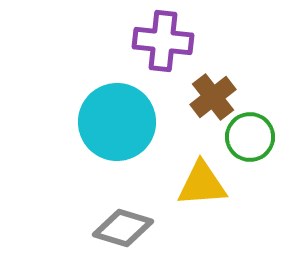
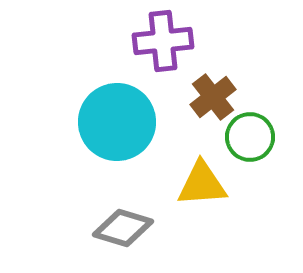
purple cross: rotated 12 degrees counterclockwise
